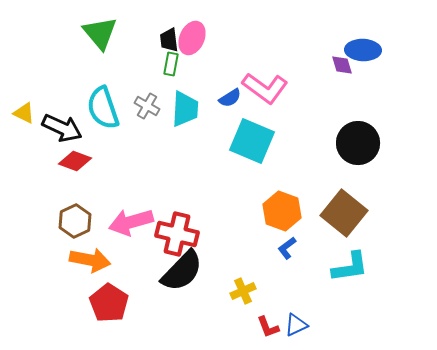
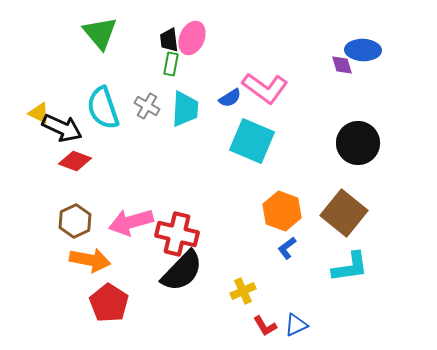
yellow triangle: moved 15 px right
red L-shape: moved 3 px left, 1 px up; rotated 10 degrees counterclockwise
